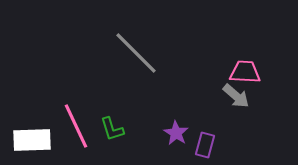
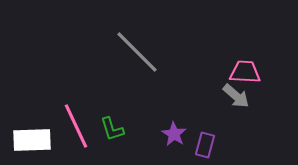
gray line: moved 1 px right, 1 px up
purple star: moved 2 px left, 1 px down
